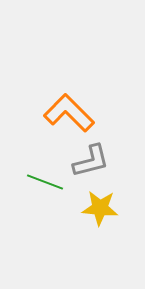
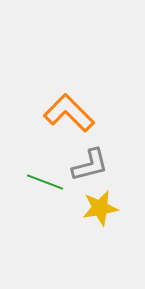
gray L-shape: moved 1 px left, 4 px down
yellow star: rotated 15 degrees counterclockwise
